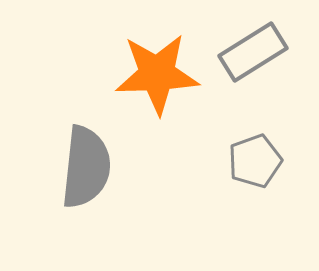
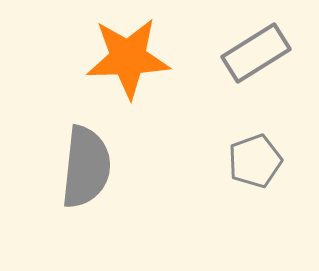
gray rectangle: moved 3 px right, 1 px down
orange star: moved 29 px left, 16 px up
